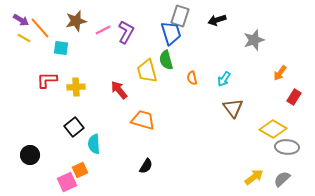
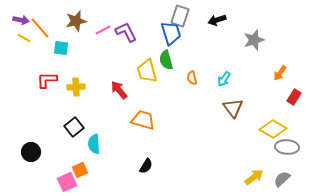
purple arrow: rotated 21 degrees counterclockwise
purple L-shape: rotated 55 degrees counterclockwise
black circle: moved 1 px right, 3 px up
